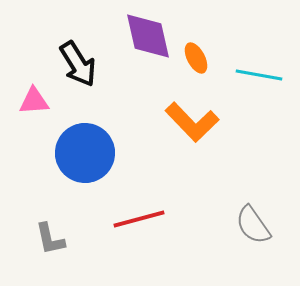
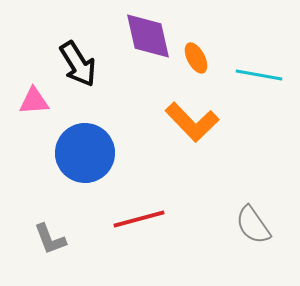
gray L-shape: rotated 9 degrees counterclockwise
